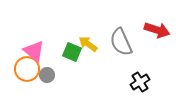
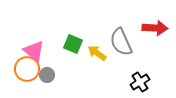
red arrow: moved 2 px left, 2 px up; rotated 15 degrees counterclockwise
yellow arrow: moved 9 px right, 9 px down
green square: moved 1 px right, 8 px up
